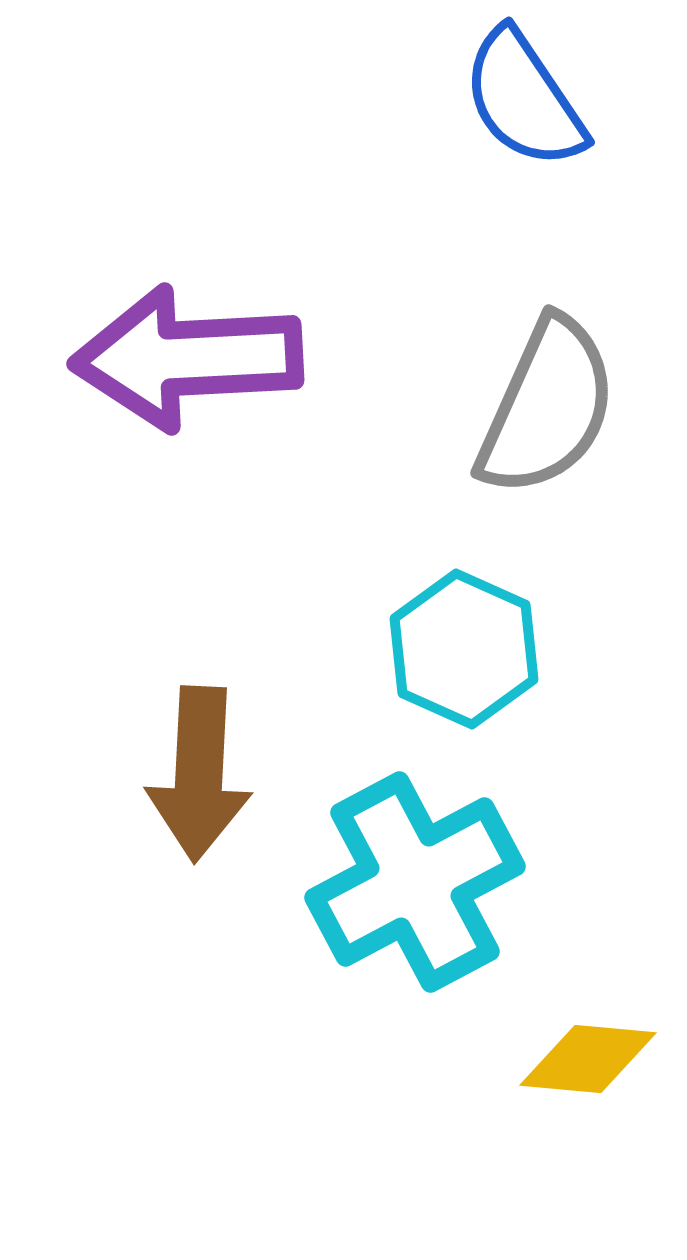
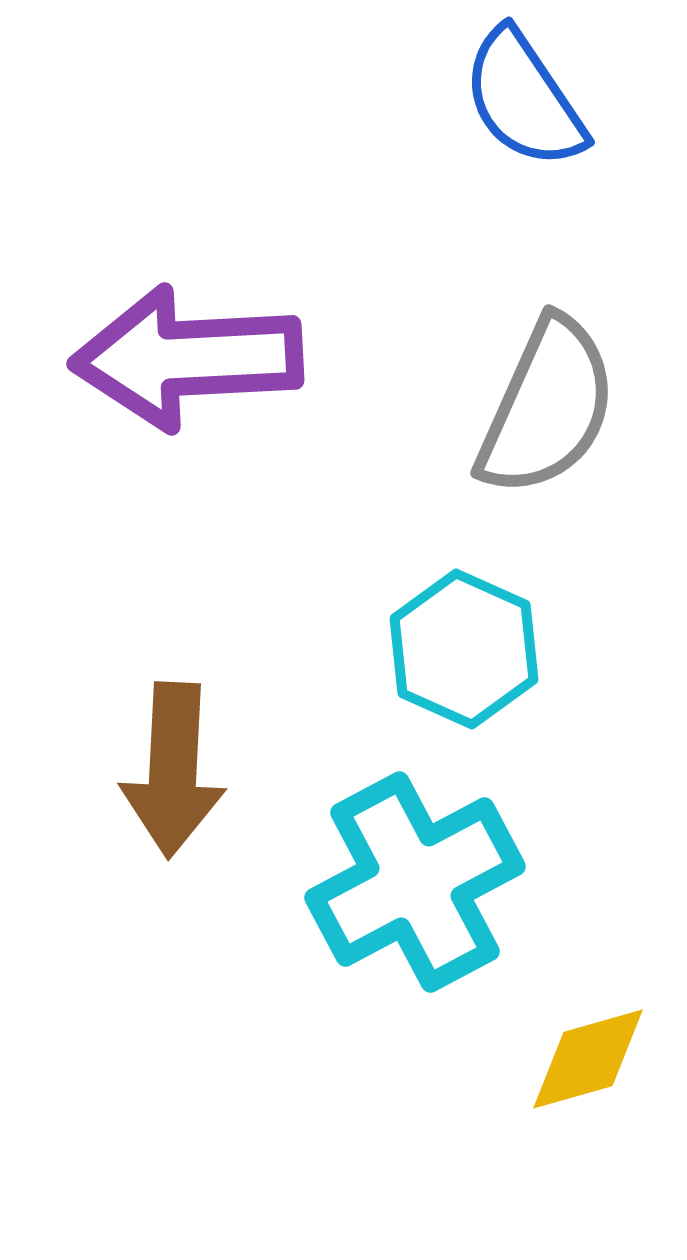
brown arrow: moved 26 px left, 4 px up
yellow diamond: rotated 21 degrees counterclockwise
